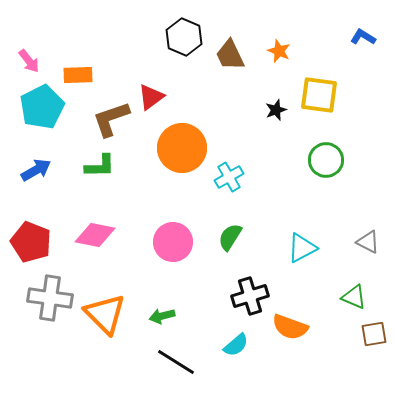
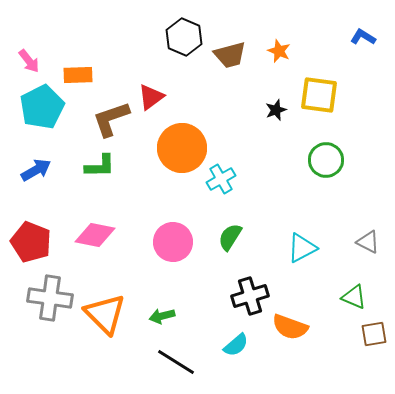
brown trapezoid: rotated 80 degrees counterclockwise
cyan cross: moved 8 px left, 2 px down
